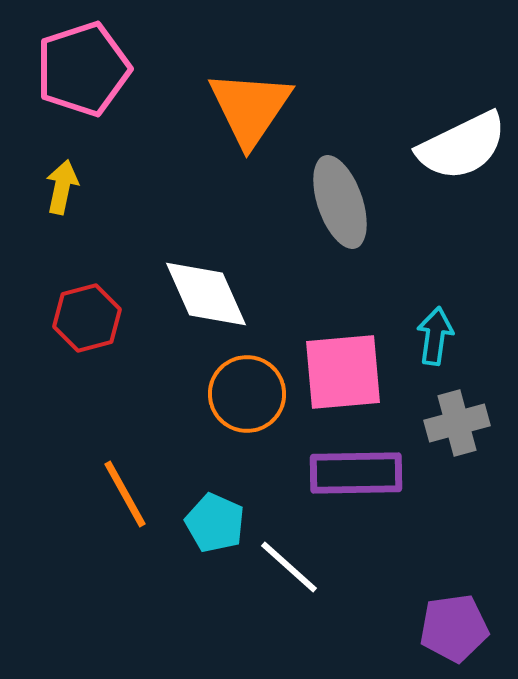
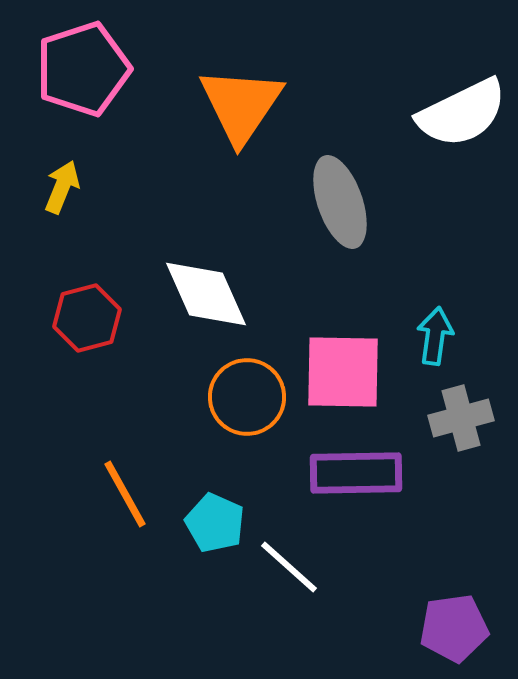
orange triangle: moved 9 px left, 3 px up
white semicircle: moved 33 px up
yellow arrow: rotated 10 degrees clockwise
pink square: rotated 6 degrees clockwise
orange circle: moved 3 px down
gray cross: moved 4 px right, 5 px up
